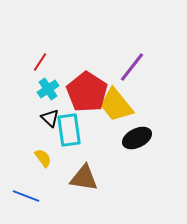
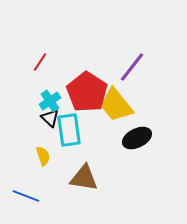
cyan cross: moved 2 px right, 12 px down
yellow semicircle: moved 2 px up; rotated 18 degrees clockwise
